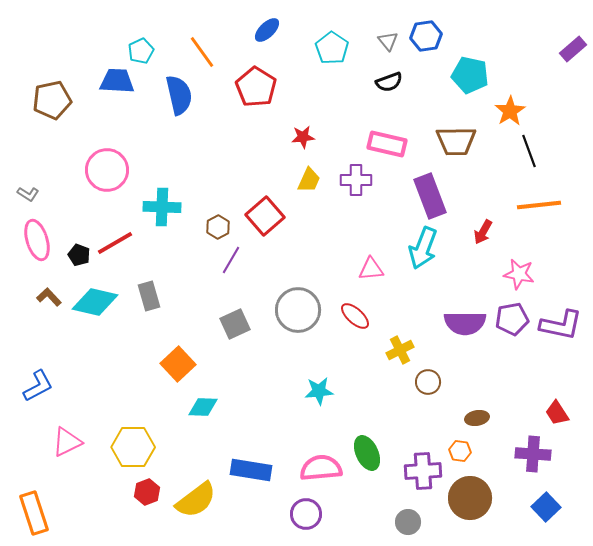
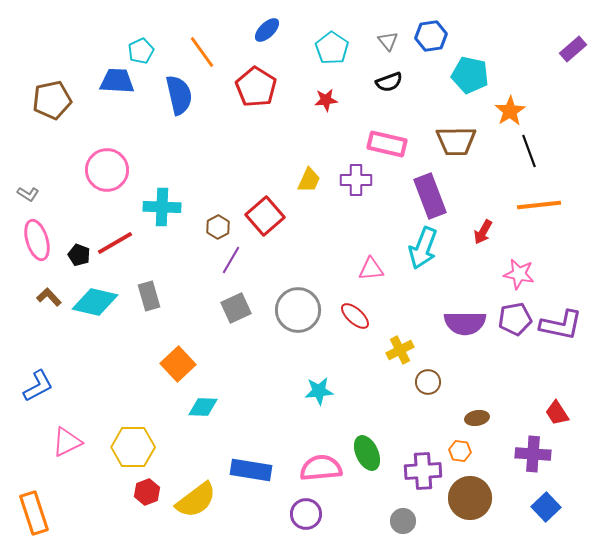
blue hexagon at (426, 36): moved 5 px right
red star at (303, 137): moved 23 px right, 37 px up
purple pentagon at (512, 319): moved 3 px right
gray square at (235, 324): moved 1 px right, 16 px up
gray circle at (408, 522): moved 5 px left, 1 px up
